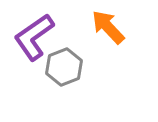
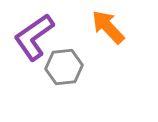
gray hexagon: rotated 15 degrees clockwise
